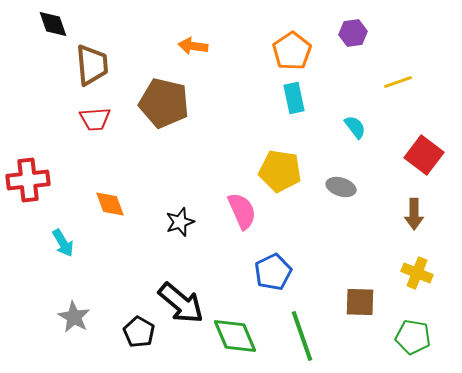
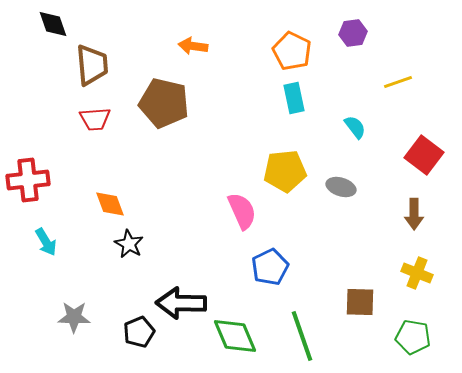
orange pentagon: rotated 12 degrees counterclockwise
yellow pentagon: moved 5 px right; rotated 15 degrees counterclockwise
black star: moved 51 px left, 22 px down; rotated 24 degrees counterclockwise
cyan arrow: moved 17 px left, 1 px up
blue pentagon: moved 3 px left, 5 px up
black arrow: rotated 141 degrees clockwise
gray star: rotated 28 degrees counterclockwise
black pentagon: rotated 20 degrees clockwise
